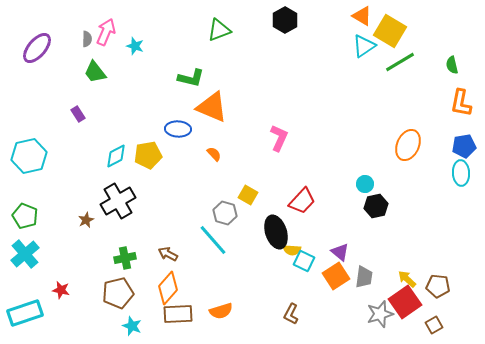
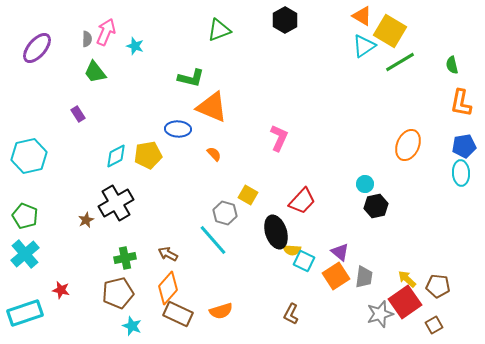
black cross at (118, 201): moved 2 px left, 2 px down
brown rectangle at (178, 314): rotated 28 degrees clockwise
